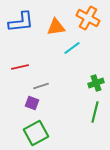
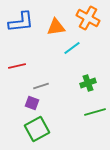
red line: moved 3 px left, 1 px up
green cross: moved 8 px left
green line: rotated 60 degrees clockwise
green square: moved 1 px right, 4 px up
